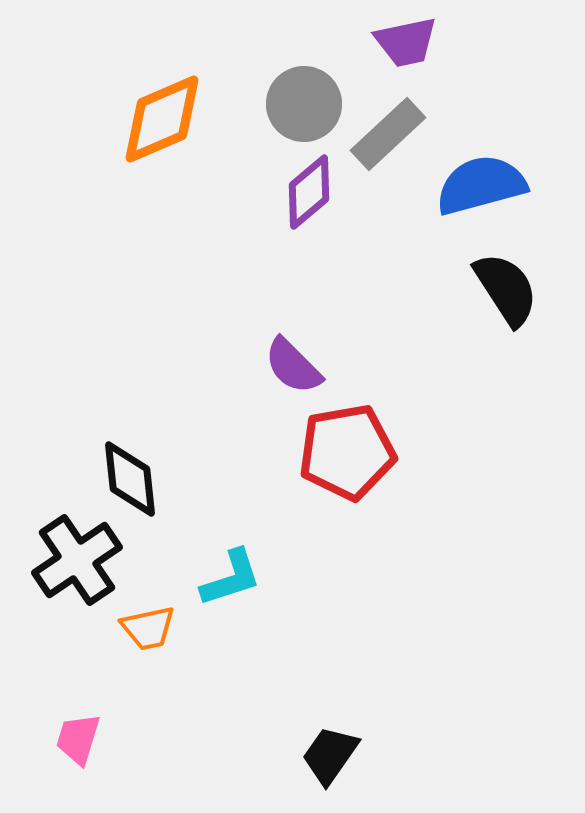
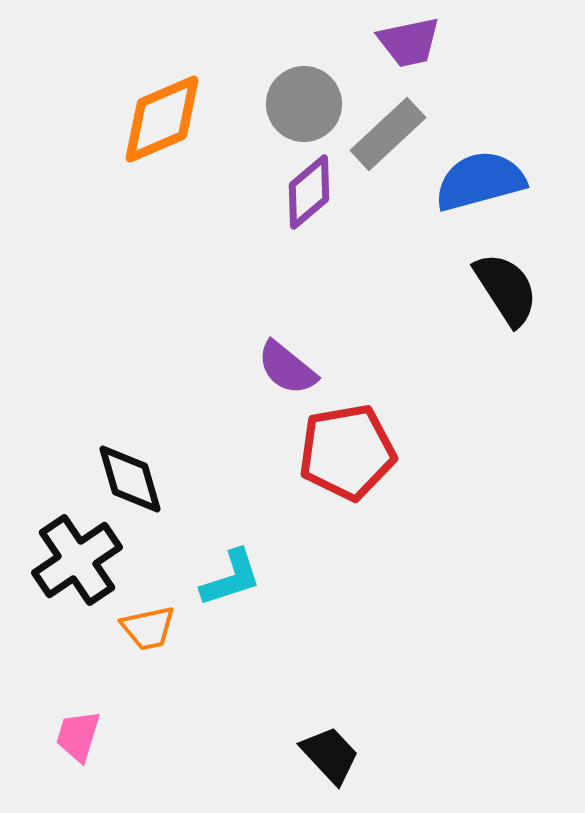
purple trapezoid: moved 3 px right
blue semicircle: moved 1 px left, 4 px up
purple semicircle: moved 6 px left, 2 px down; rotated 6 degrees counterclockwise
black diamond: rotated 10 degrees counterclockwise
pink trapezoid: moved 3 px up
black trapezoid: rotated 102 degrees clockwise
